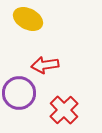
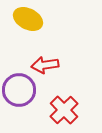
purple circle: moved 3 px up
